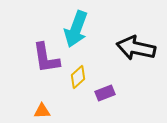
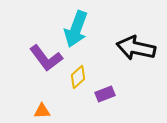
purple L-shape: rotated 28 degrees counterclockwise
purple rectangle: moved 1 px down
